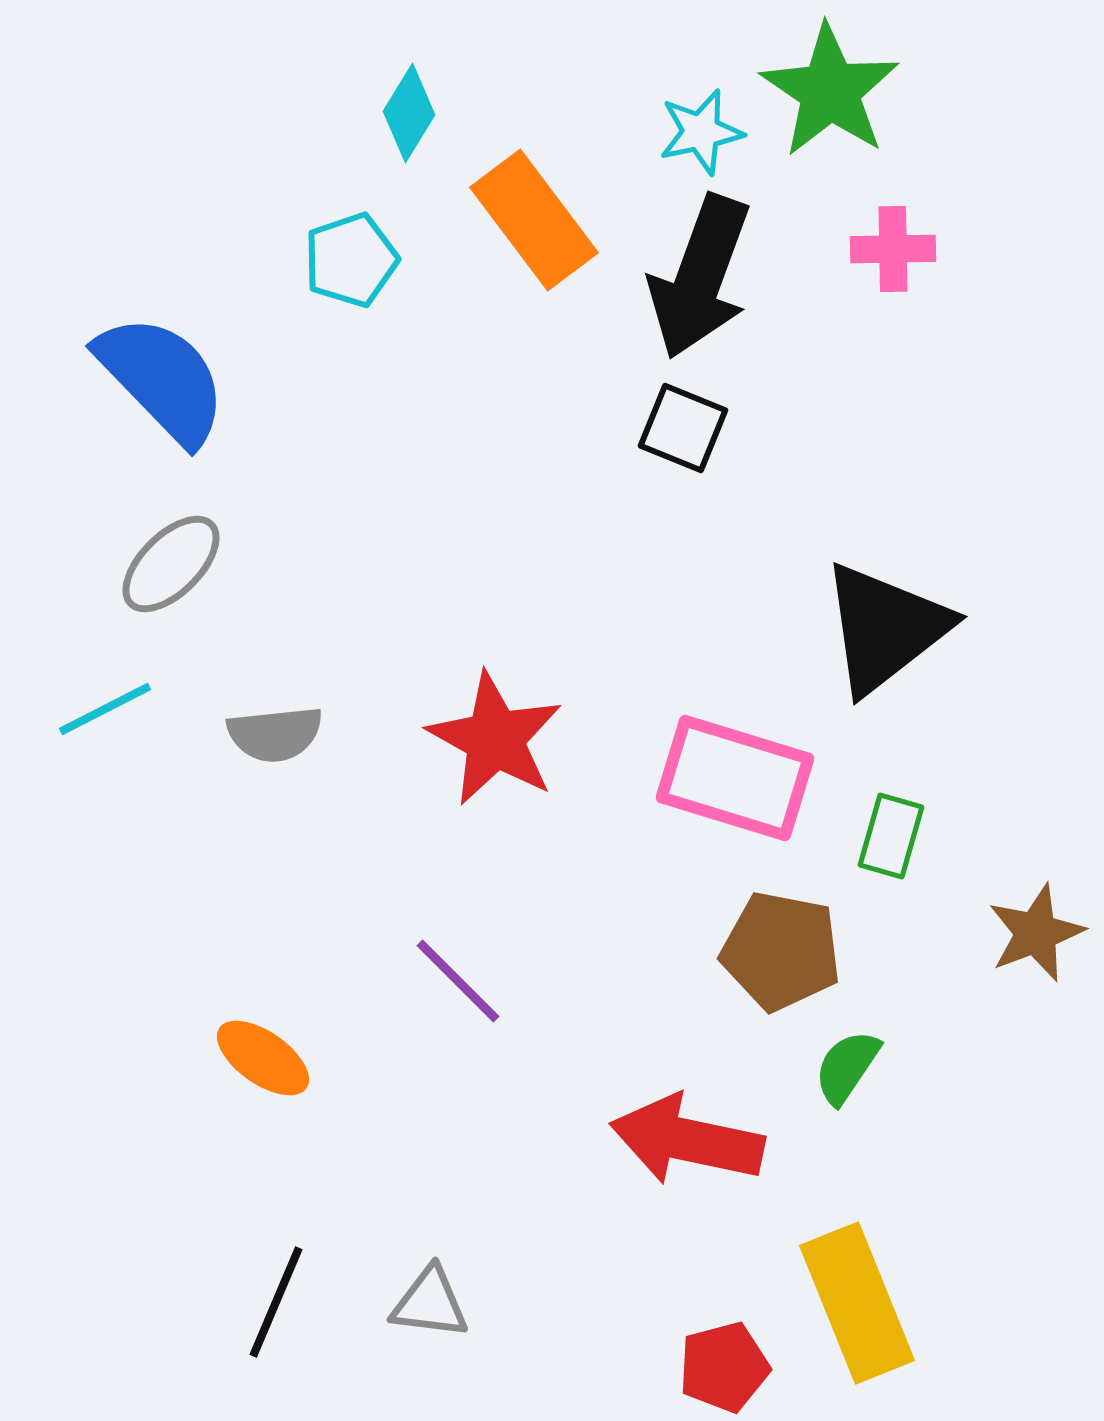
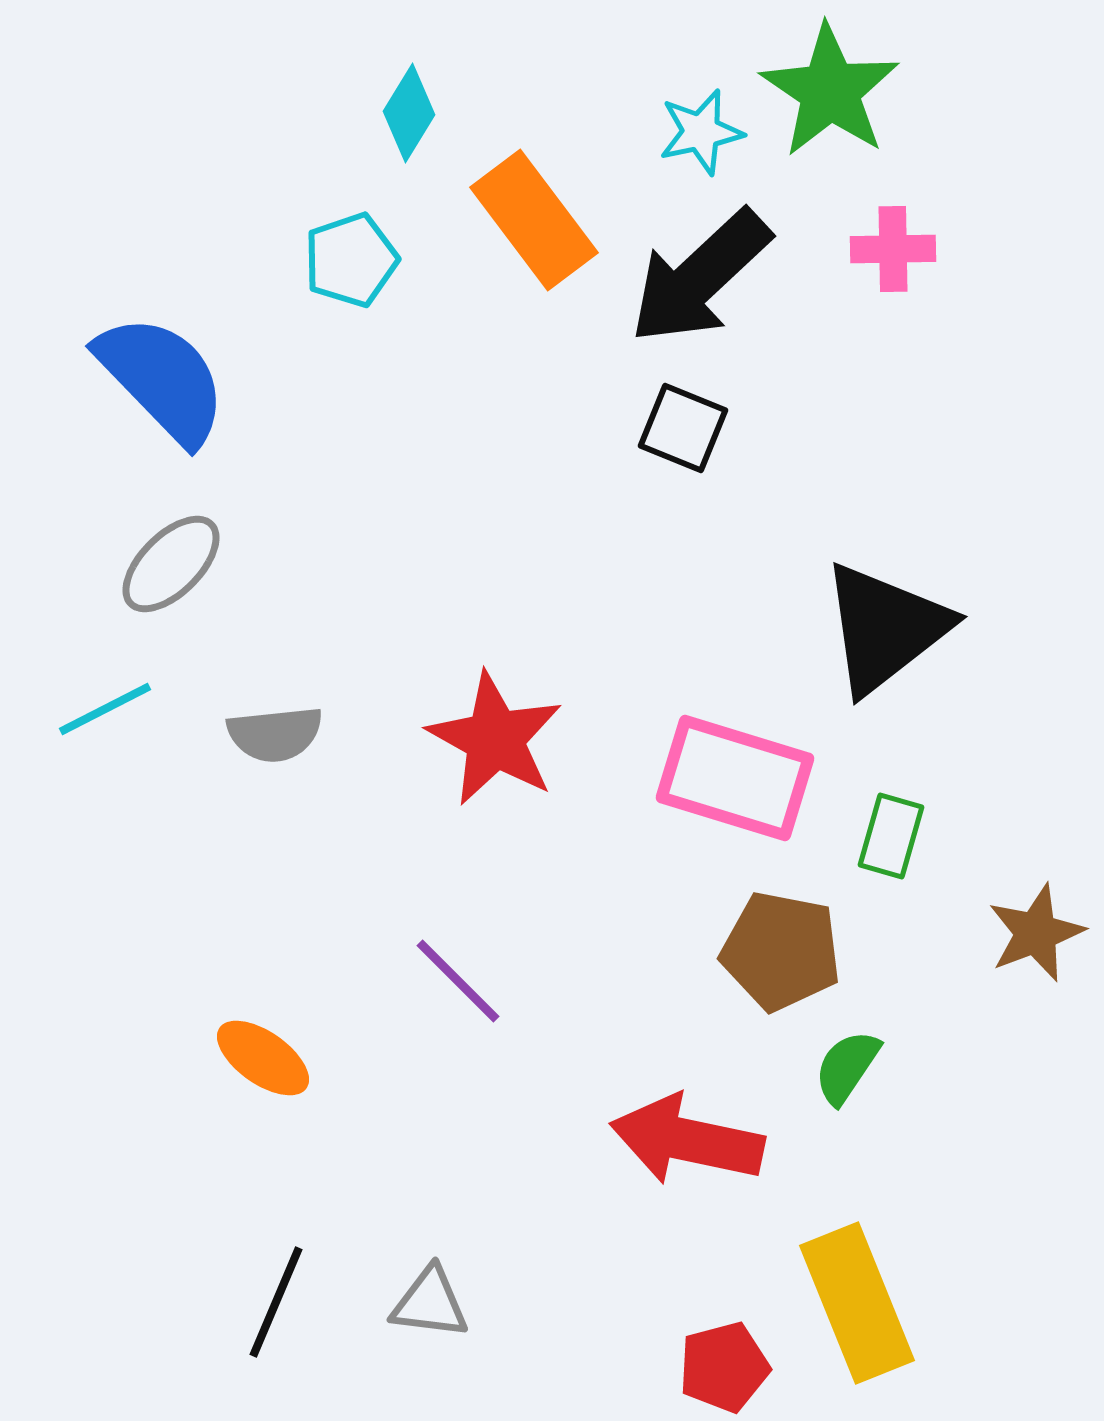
black arrow: rotated 27 degrees clockwise
